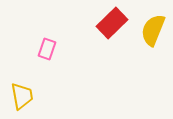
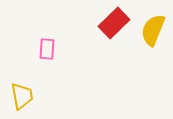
red rectangle: moved 2 px right
pink rectangle: rotated 15 degrees counterclockwise
